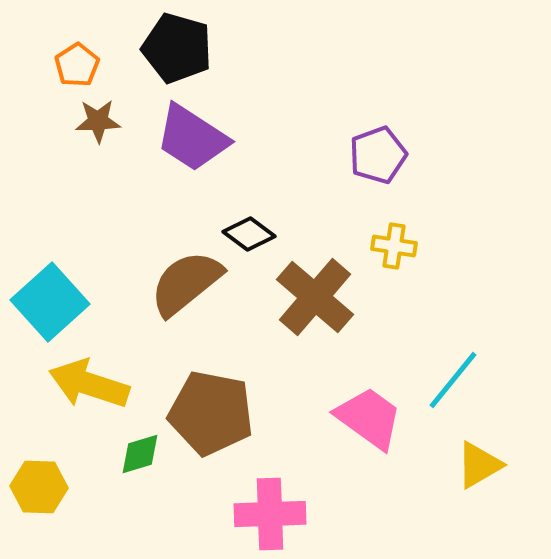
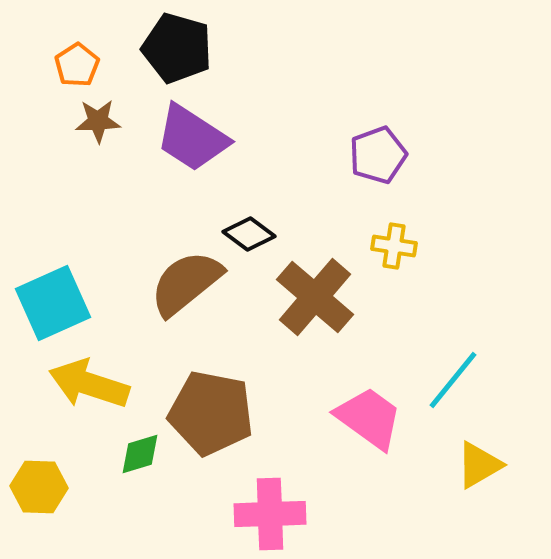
cyan square: moved 3 px right, 1 px down; rotated 18 degrees clockwise
